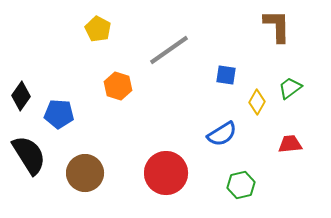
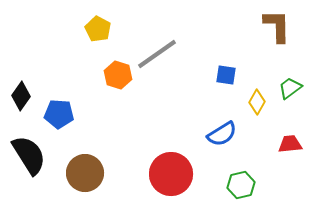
gray line: moved 12 px left, 4 px down
orange hexagon: moved 11 px up
red circle: moved 5 px right, 1 px down
